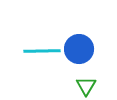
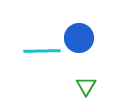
blue circle: moved 11 px up
